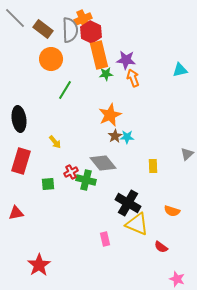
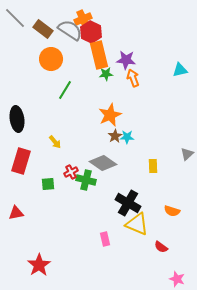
gray semicircle: rotated 55 degrees counterclockwise
black ellipse: moved 2 px left
gray diamond: rotated 16 degrees counterclockwise
